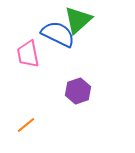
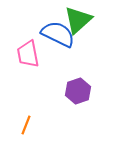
orange line: rotated 30 degrees counterclockwise
